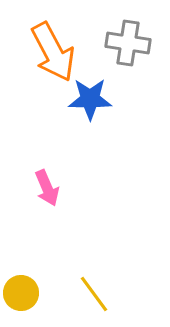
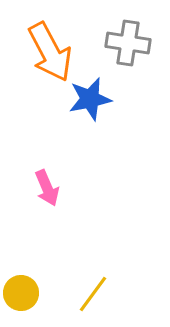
orange arrow: moved 3 px left
blue star: rotated 12 degrees counterclockwise
yellow line: moved 1 px left; rotated 72 degrees clockwise
